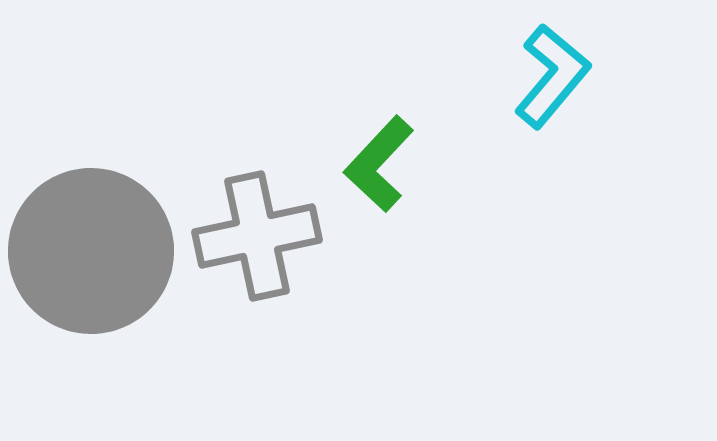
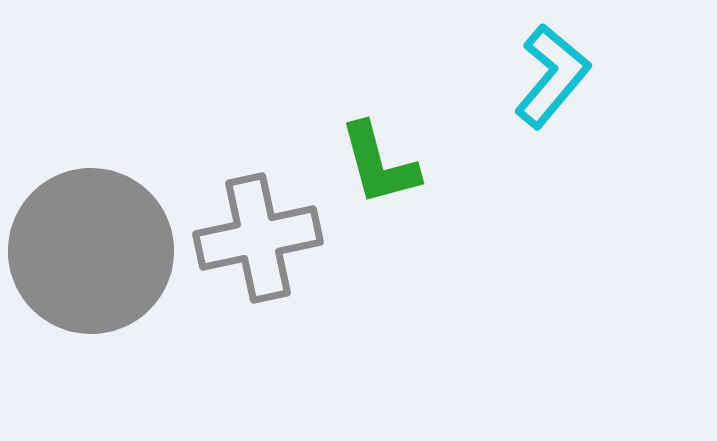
green L-shape: rotated 58 degrees counterclockwise
gray cross: moved 1 px right, 2 px down
